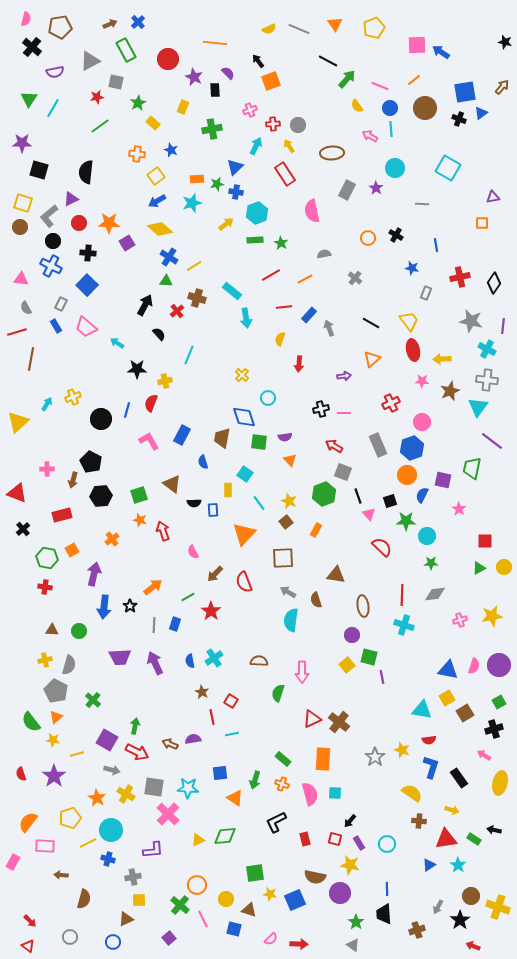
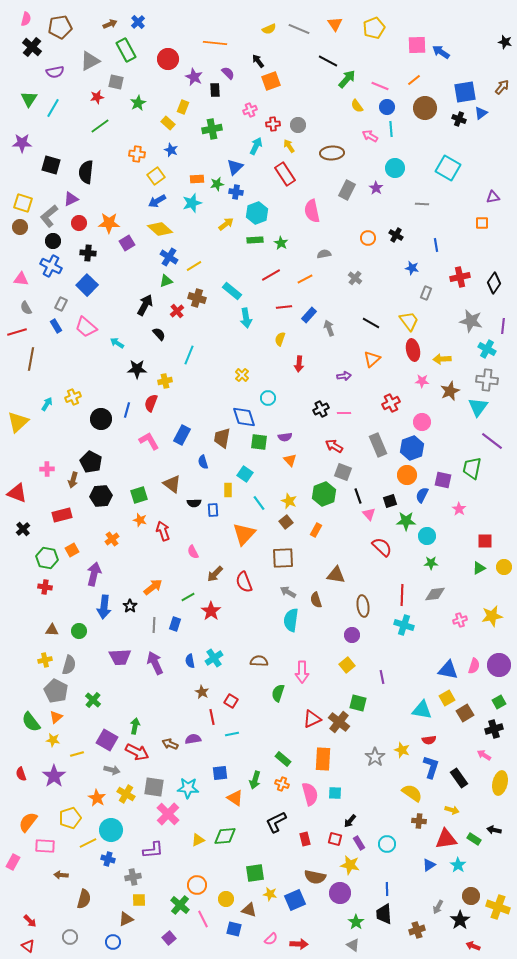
blue circle at (390, 108): moved 3 px left, 1 px up
yellow rectangle at (153, 123): moved 15 px right
black square at (39, 170): moved 12 px right, 5 px up
green triangle at (166, 281): rotated 24 degrees counterclockwise
black cross at (321, 409): rotated 14 degrees counterclockwise
green square at (369, 657): moved 11 px left, 46 px down
